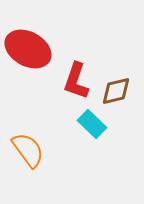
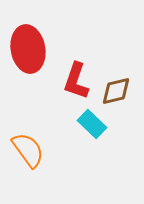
red ellipse: rotated 51 degrees clockwise
